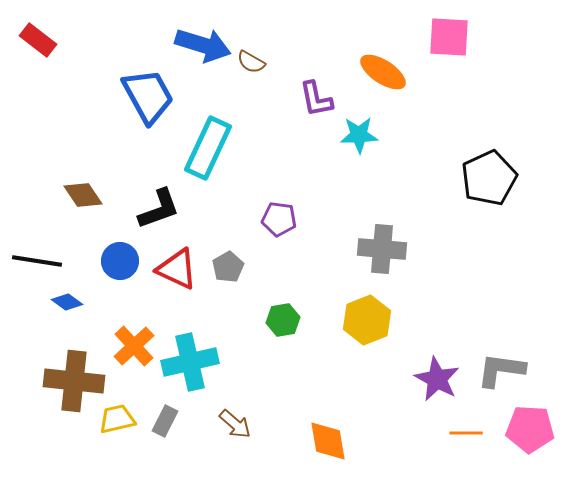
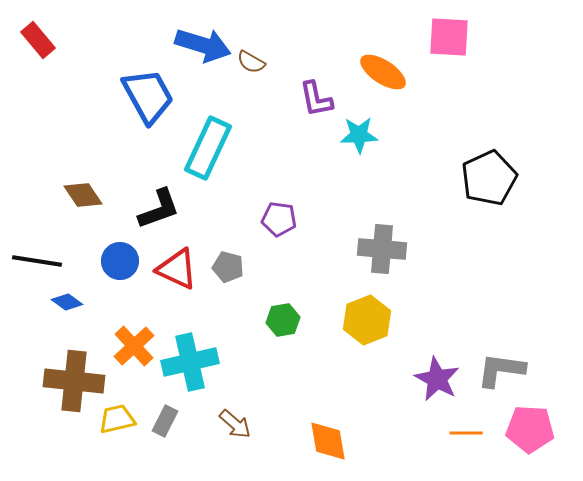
red rectangle: rotated 12 degrees clockwise
gray pentagon: rotated 28 degrees counterclockwise
